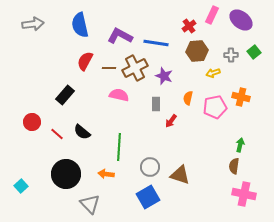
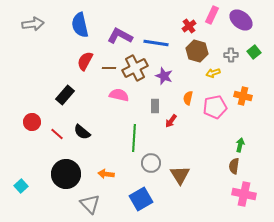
brown hexagon: rotated 20 degrees clockwise
orange cross: moved 2 px right, 1 px up
gray rectangle: moved 1 px left, 2 px down
green line: moved 15 px right, 9 px up
gray circle: moved 1 px right, 4 px up
brown triangle: rotated 40 degrees clockwise
blue square: moved 7 px left, 2 px down
